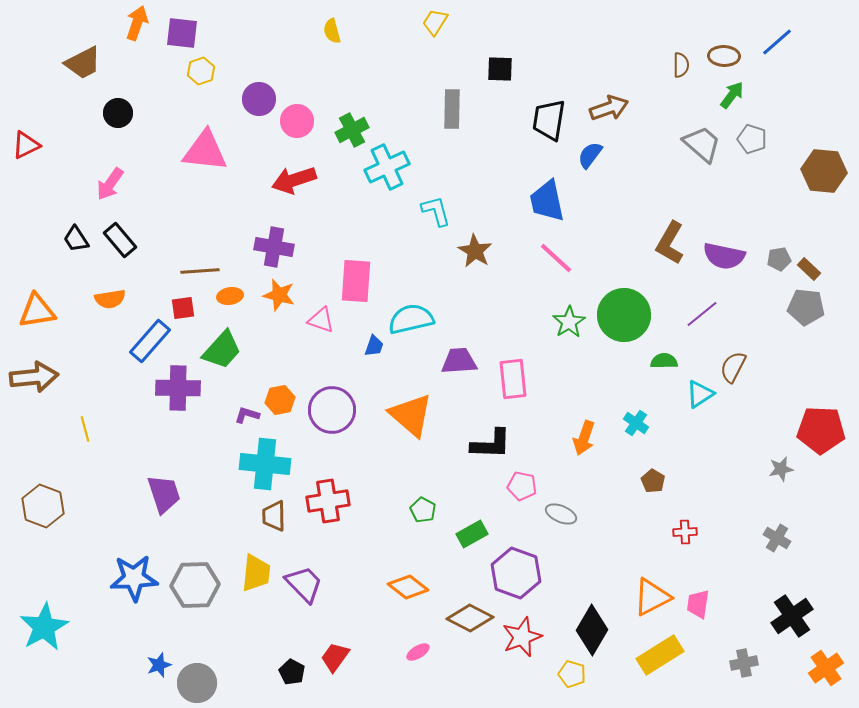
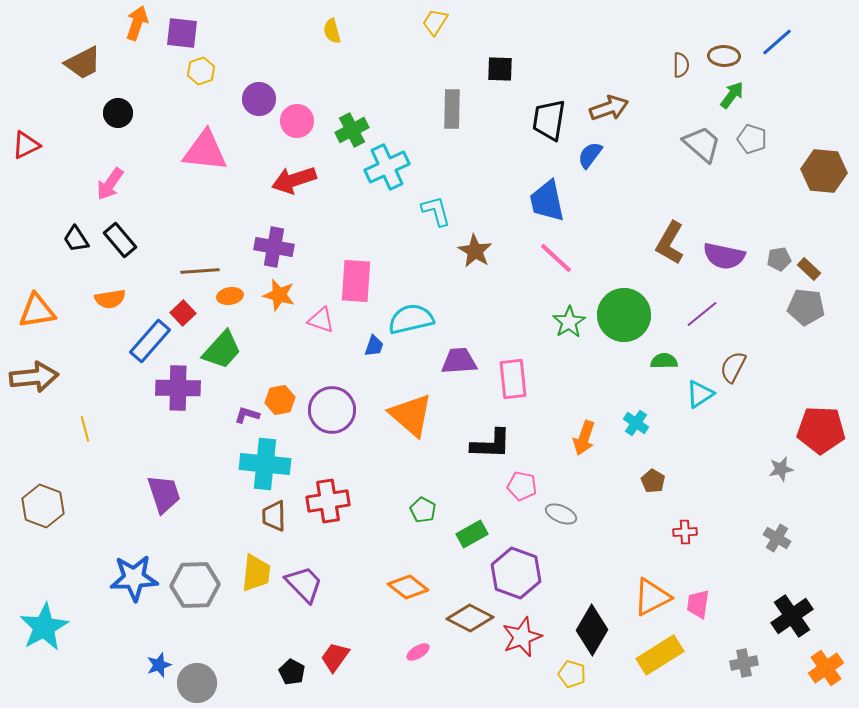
red square at (183, 308): moved 5 px down; rotated 35 degrees counterclockwise
